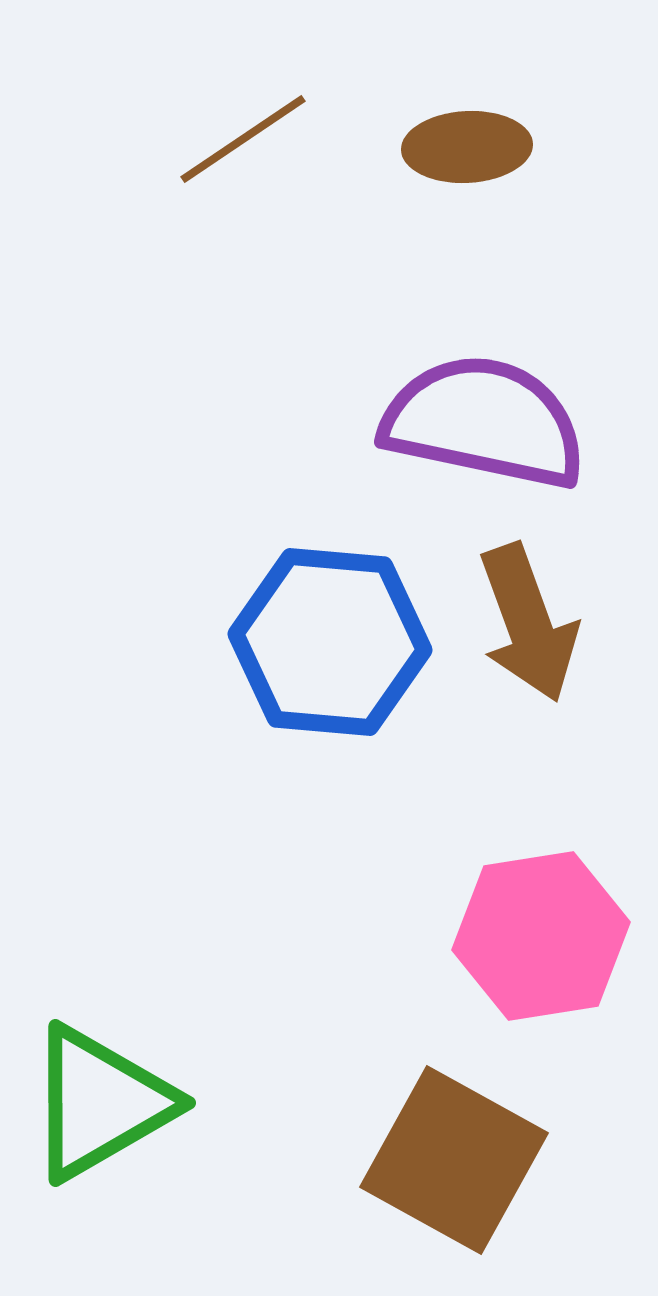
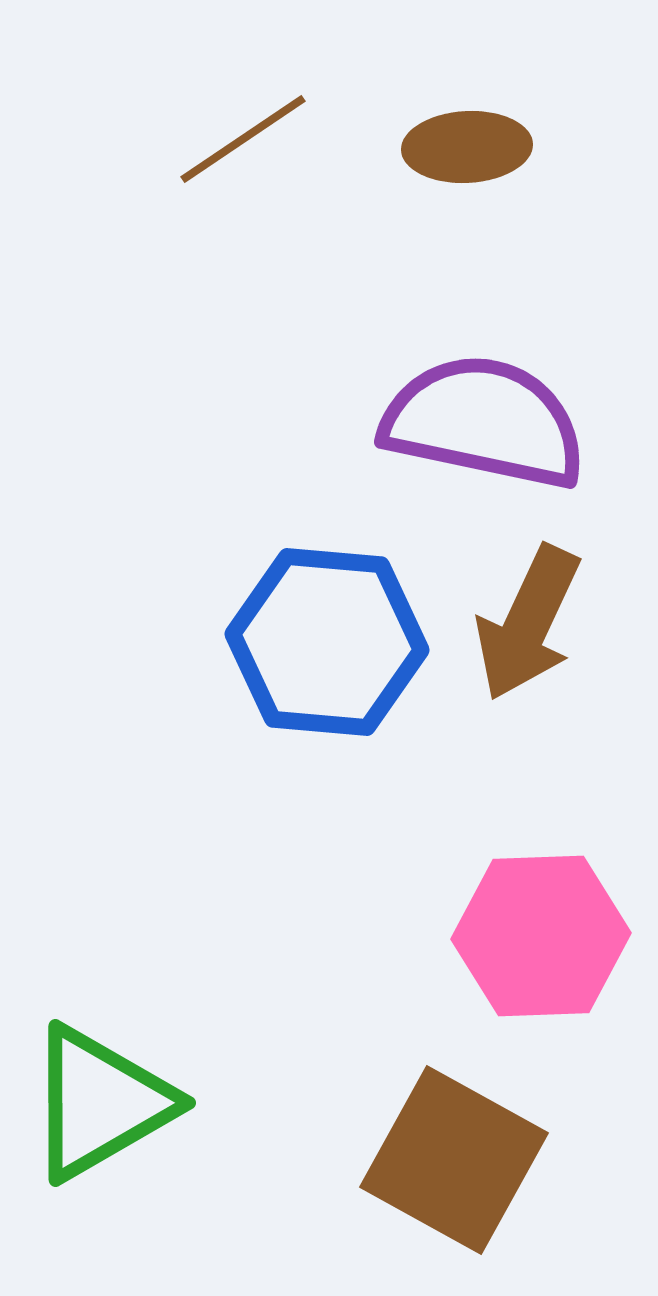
brown arrow: rotated 45 degrees clockwise
blue hexagon: moved 3 px left
pink hexagon: rotated 7 degrees clockwise
